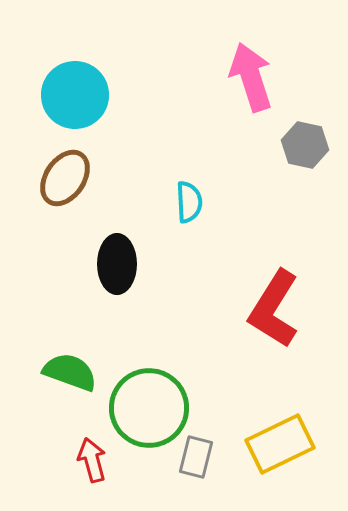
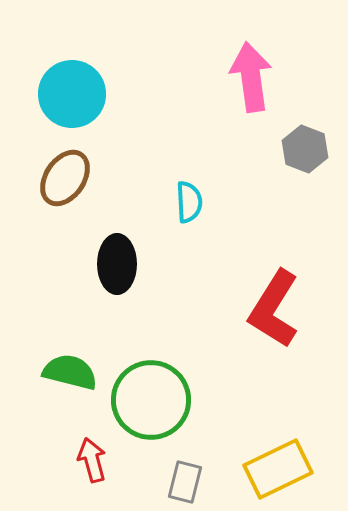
pink arrow: rotated 10 degrees clockwise
cyan circle: moved 3 px left, 1 px up
gray hexagon: moved 4 px down; rotated 9 degrees clockwise
green semicircle: rotated 6 degrees counterclockwise
green circle: moved 2 px right, 8 px up
yellow rectangle: moved 2 px left, 25 px down
gray rectangle: moved 11 px left, 25 px down
